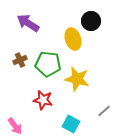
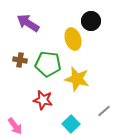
brown cross: rotated 32 degrees clockwise
cyan square: rotated 18 degrees clockwise
